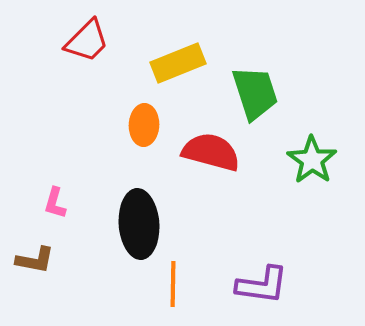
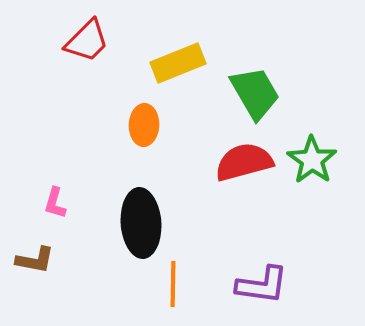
green trapezoid: rotated 12 degrees counterclockwise
red semicircle: moved 33 px right, 10 px down; rotated 30 degrees counterclockwise
black ellipse: moved 2 px right, 1 px up
